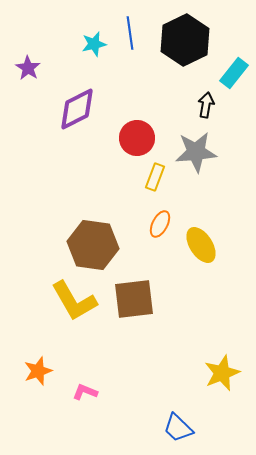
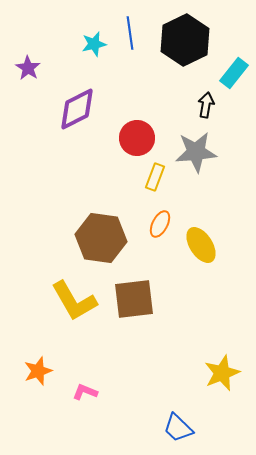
brown hexagon: moved 8 px right, 7 px up
